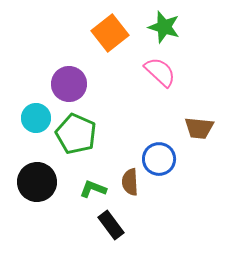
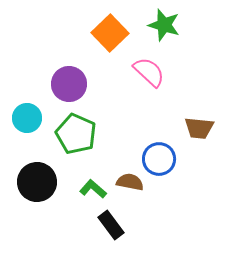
green star: moved 2 px up
orange square: rotated 6 degrees counterclockwise
pink semicircle: moved 11 px left
cyan circle: moved 9 px left
brown semicircle: rotated 104 degrees clockwise
green L-shape: rotated 20 degrees clockwise
